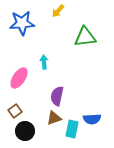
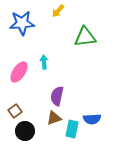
pink ellipse: moved 6 px up
